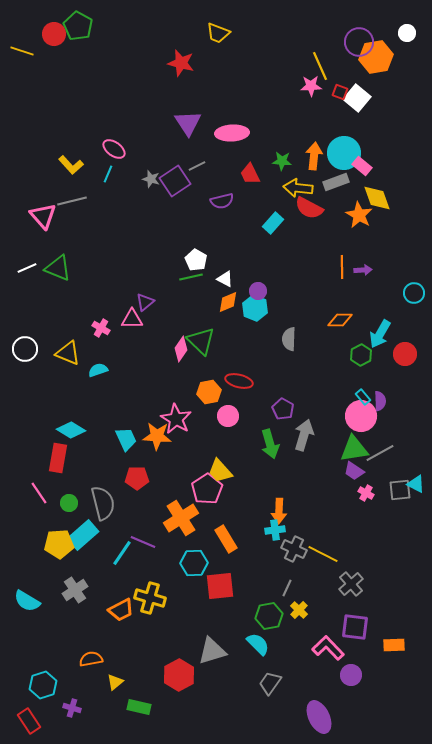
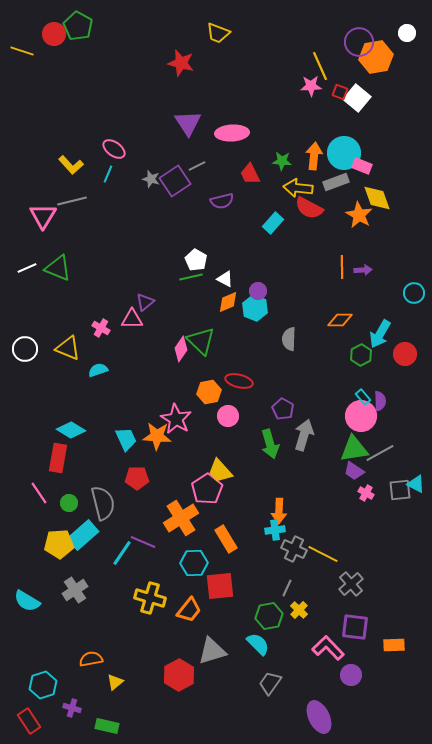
pink rectangle at (362, 166): rotated 18 degrees counterclockwise
pink triangle at (43, 216): rotated 12 degrees clockwise
yellow triangle at (68, 353): moved 5 px up
orange trapezoid at (121, 610): moved 68 px right; rotated 24 degrees counterclockwise
green rectangle at (139, 707): moved 32 px left, 19 px down
